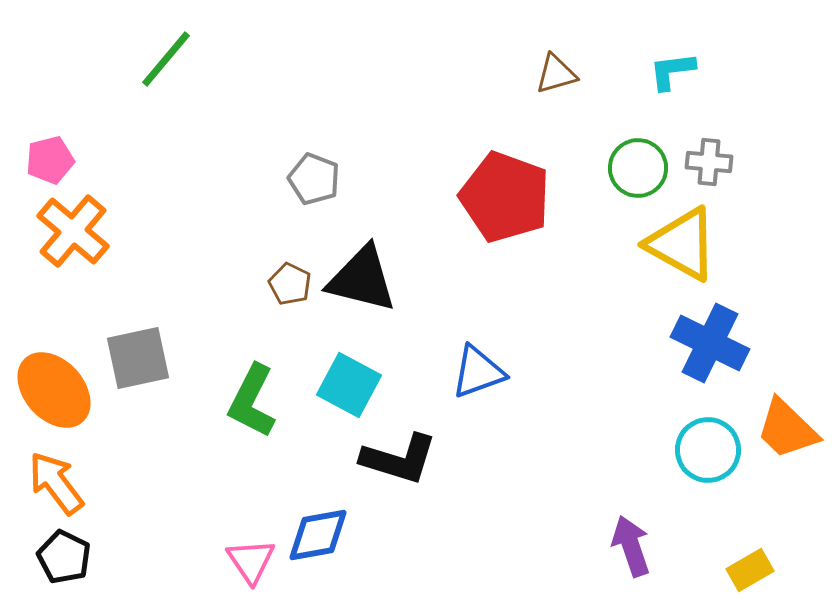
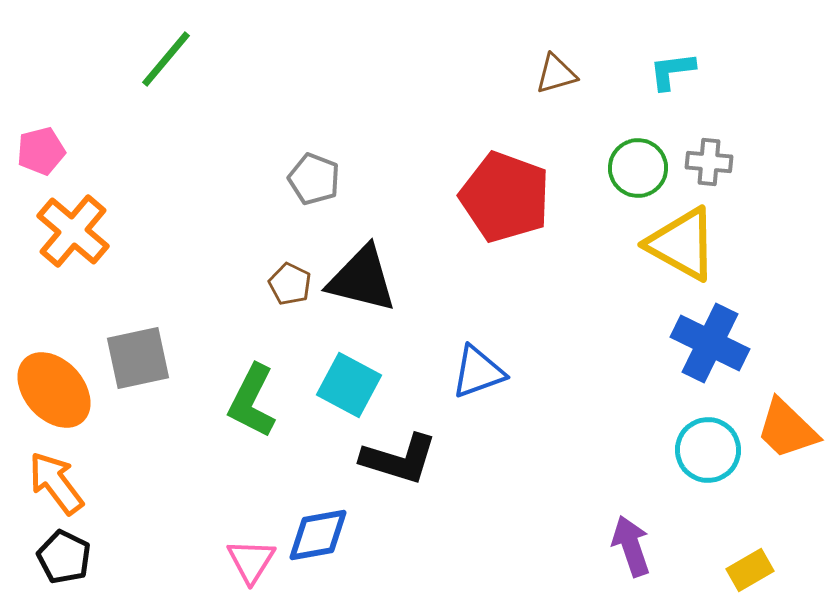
pink pentagon: moved 9 px left, 9 px up
pink triangle: rotated 6 degrees clockwise
